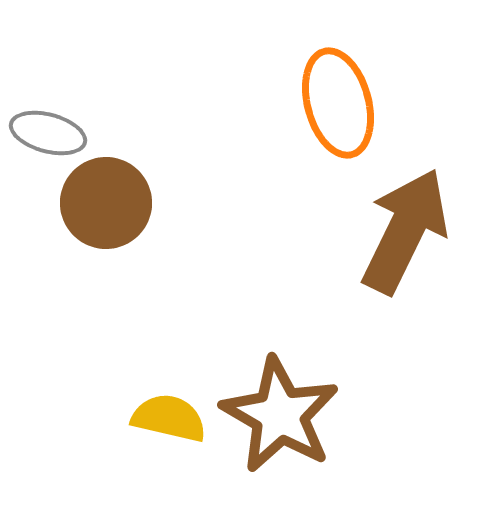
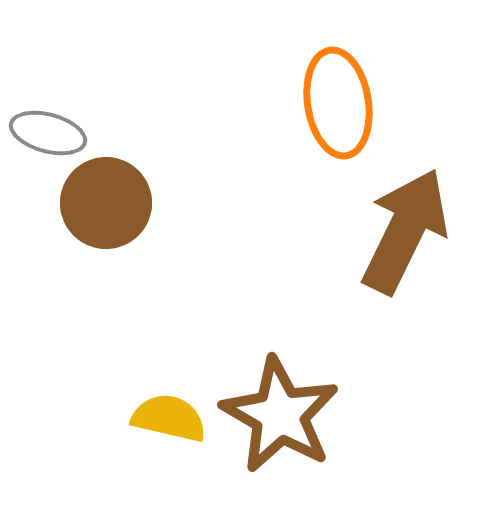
orange ellipse: rotated 6 degrees clockwise
